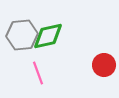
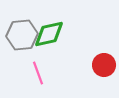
green diamond: moved 1 px right, 2 px up
